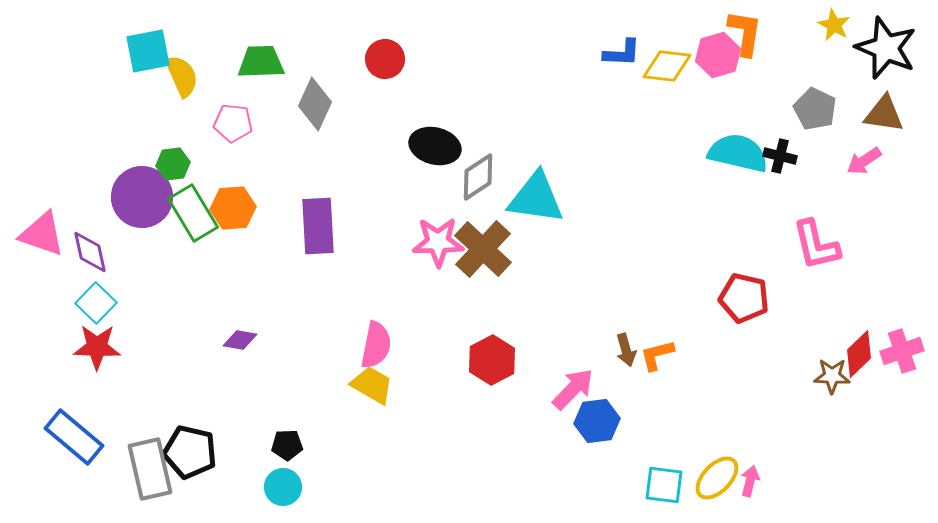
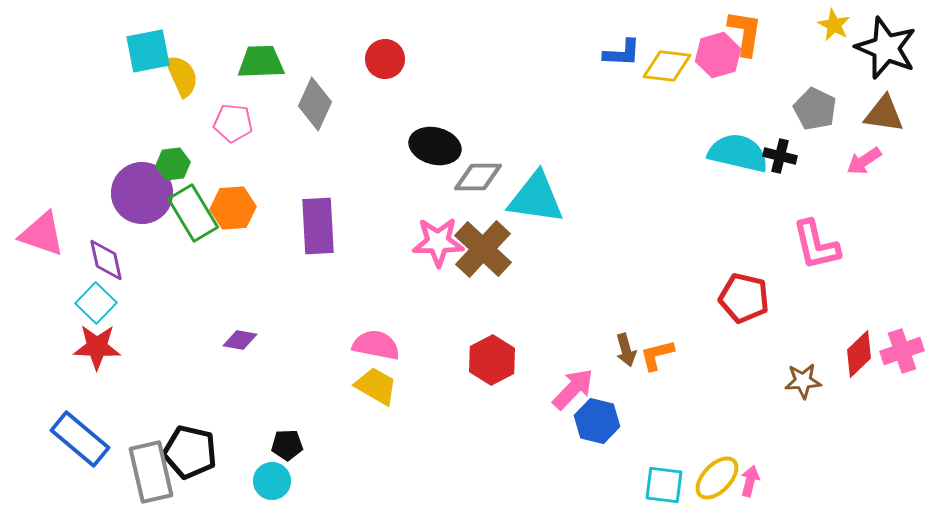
gray diamond at (478, 177): rotated 33 degrees clockwise
purple circle at (142, 197): moved 4 px up
purple diamond at (90, 252): moved 16 px right, 8 px down
pink semicircle at (376, 345): rotated 90 degrees counterclockwise
brown star at (832, 376): moved 29 px left, 5 px down; rotated 6 degrees counterclockwise
yellow trapezoid at (372, 385): moved 4 px right, 1 px down
blue hexagon at (597, 421): rotated 21 degrees clockwise
blue rectangle at (74, 437): moved 6 px right, 2 px down
gray rectangle at (150, 469): moved 1 px right, 3 px down
cyan circle at (283, 487): moved 11 px left, 6 px up
